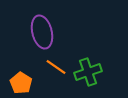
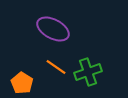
purple ellipse: moved 11 px right, 3 px up; rotated 48 degrees counterclockwise
orange pentagon: moved 1 px right
